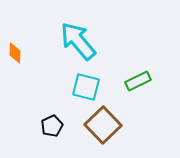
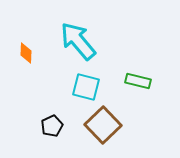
orange diamond: moved 11 px right
green rectangle: rotated 40 degrees clockwise
